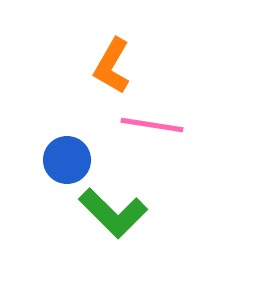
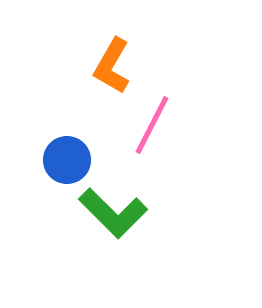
pink line: rotated 72 degrees counterclockwise
